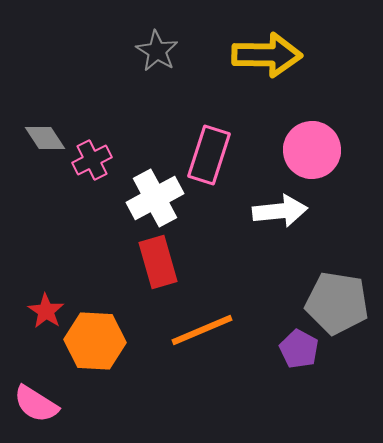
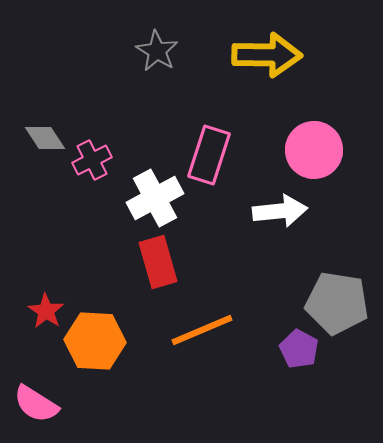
pink circle: moved 2 px right
